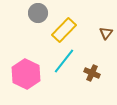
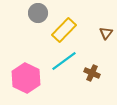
cyan line: rotated 16 degrees clockwise
pink hexagon: moved 4 px down
